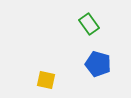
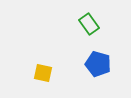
yellow square: moved 3 px left, 7 px up
